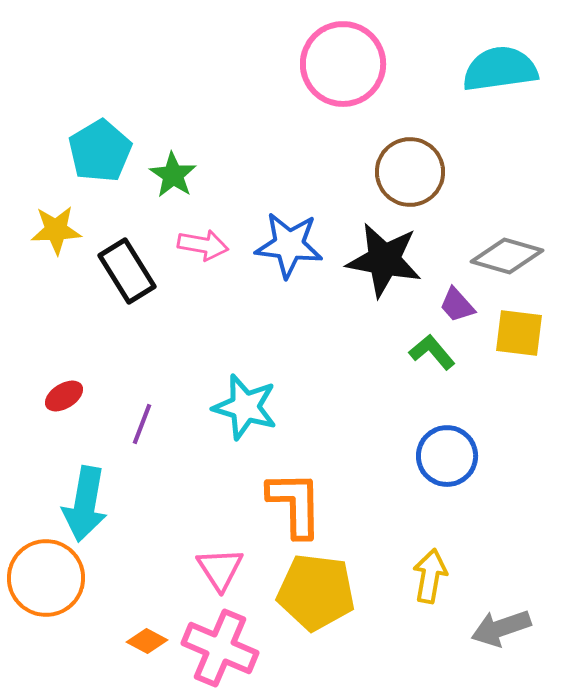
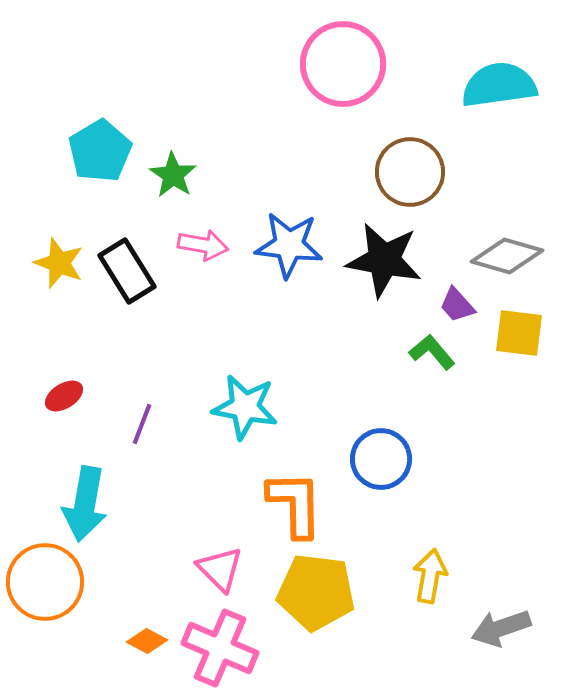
cyan semicircle: moved 1 px left, 16 px down
yellow star: moved 3 px right, 33 px down; rotated 24 degrees clockwise
cyan star: rotated 6 degrees counterclockwise
blue circle: moved 66 px left, 3 px down
pink triangle: rotated 12 degrees counterclockwise
orange circle: moved 1 px left, 4 px down
